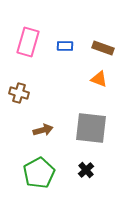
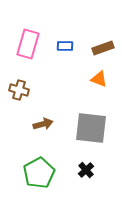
pink rectangle: moved 2 px down
brown rectangle: rotated 40 degrees counterclockwise
brown cross: moved 3 px up
brown arrow: moved 6 px up
